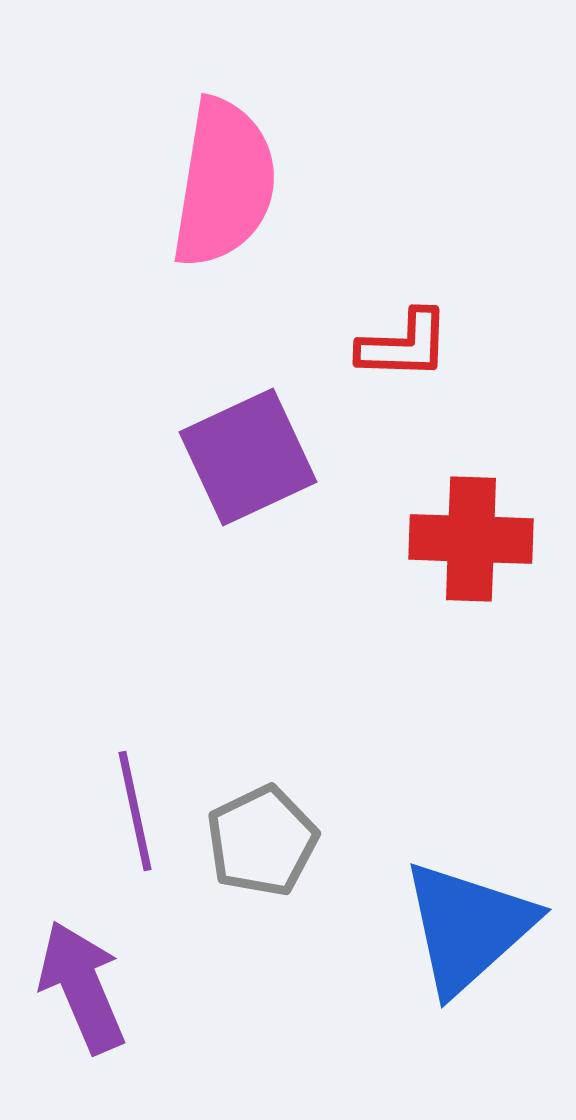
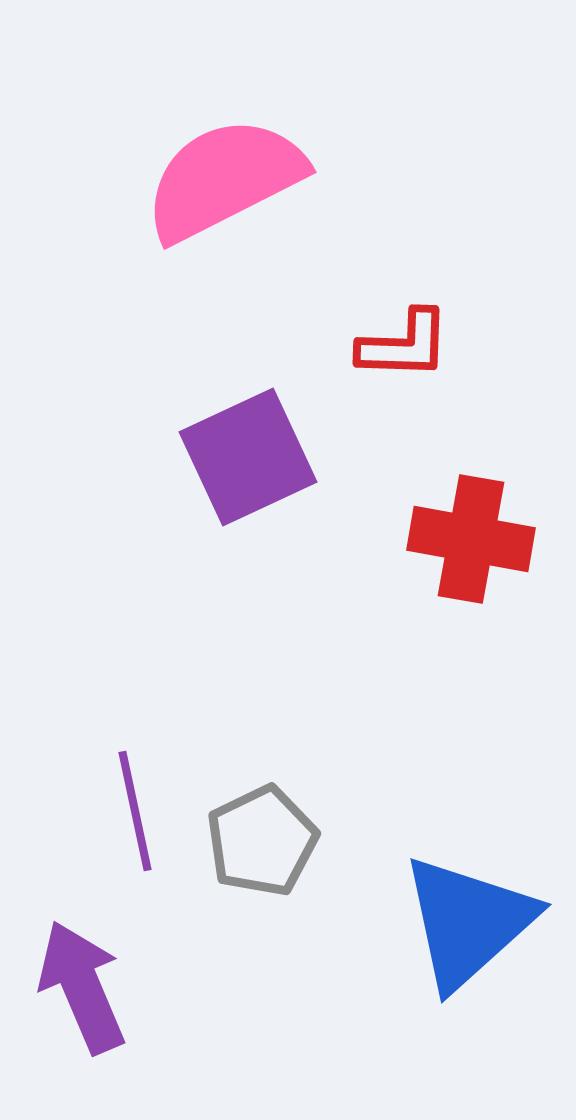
pink semicircle: moved 4 px up; rotated 126 degrees counterclockwise
red cross: rotated 8 degrees clockwise
blue triangle: moved 5 px up
